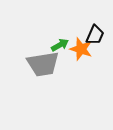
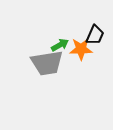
orange star: rotated 20 degrees counterclockwise
gray trapezoid: moved 4 px right, 1 px up
